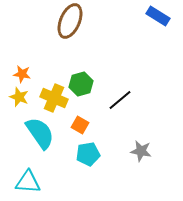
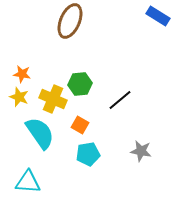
green hexagon: moved 1 px left; rotated 10 degrees clockwise
yellow cross: moved 1 px left, 1 px down
